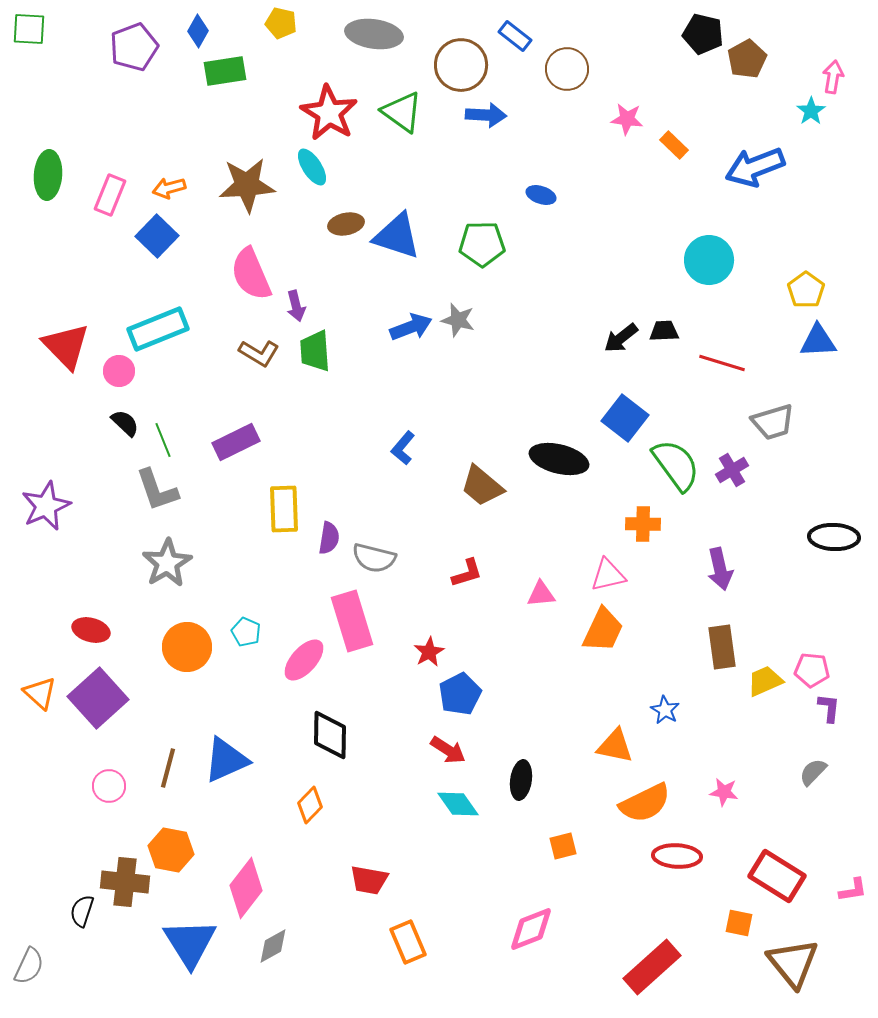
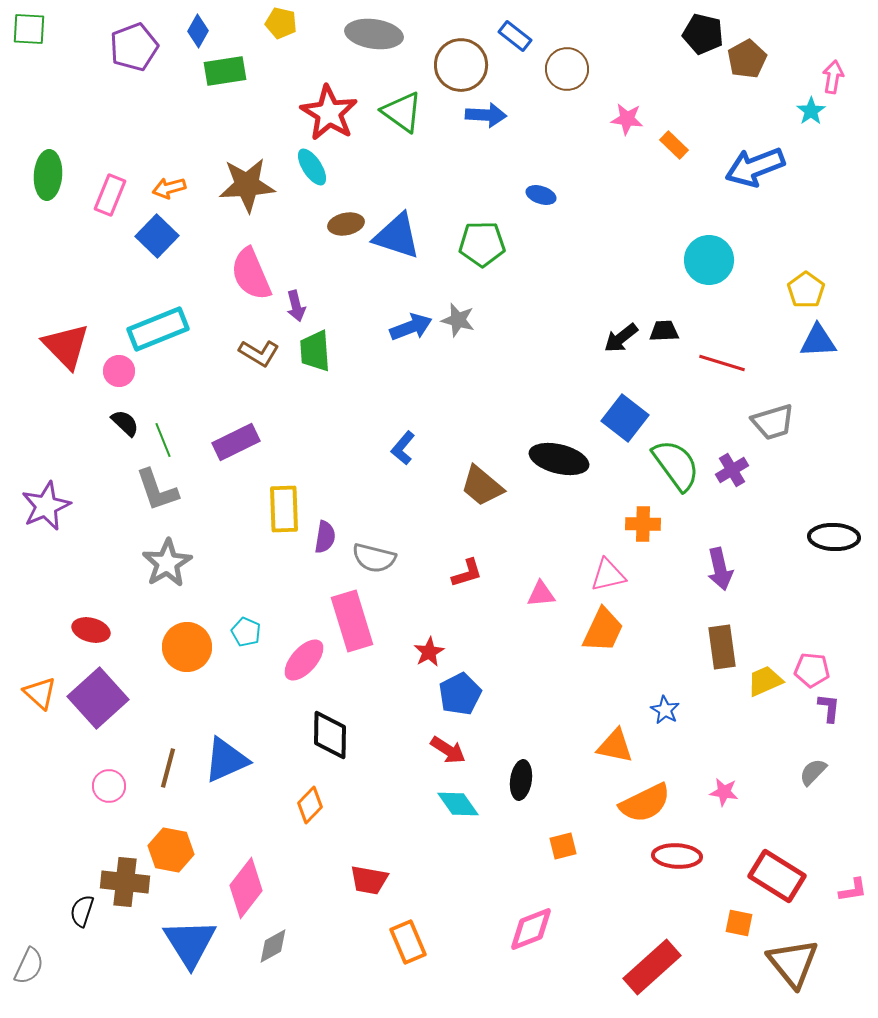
purple semicircle at (329, 538): moved 4 px left, 1 px up
